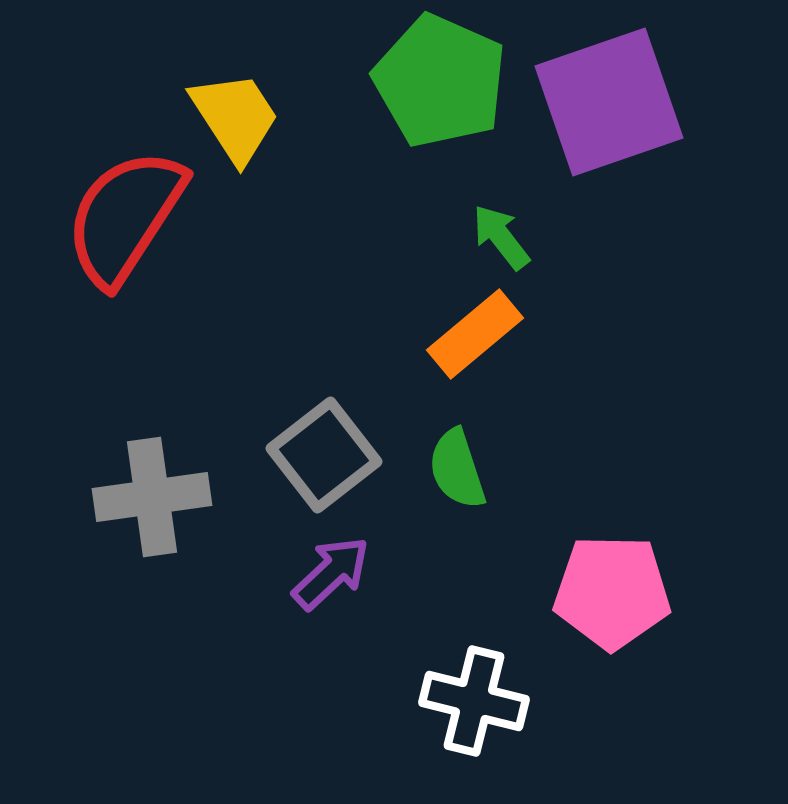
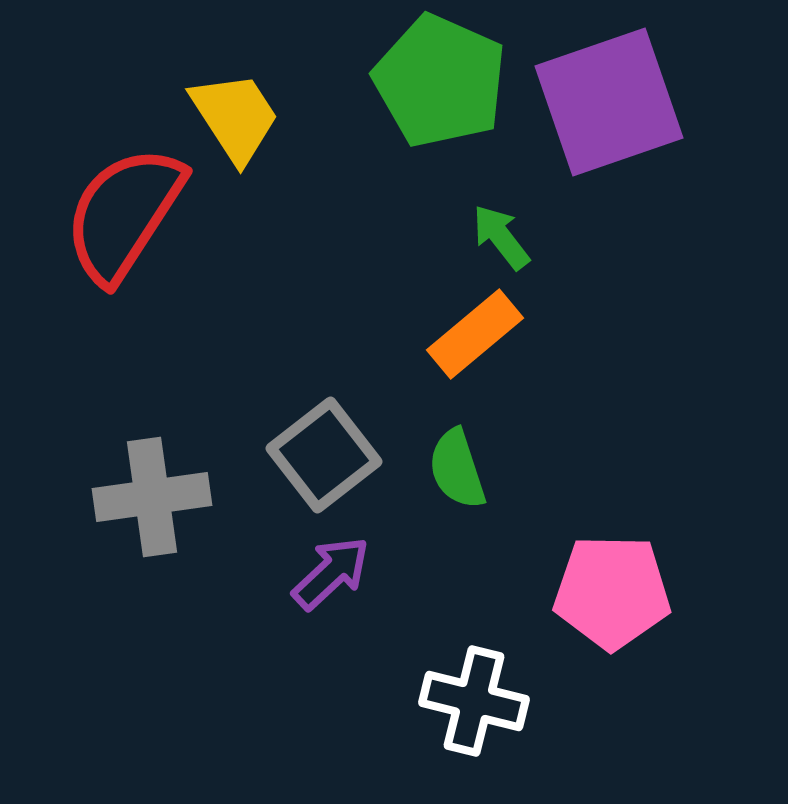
red semicircle: moved 1 px left, 3 px up
